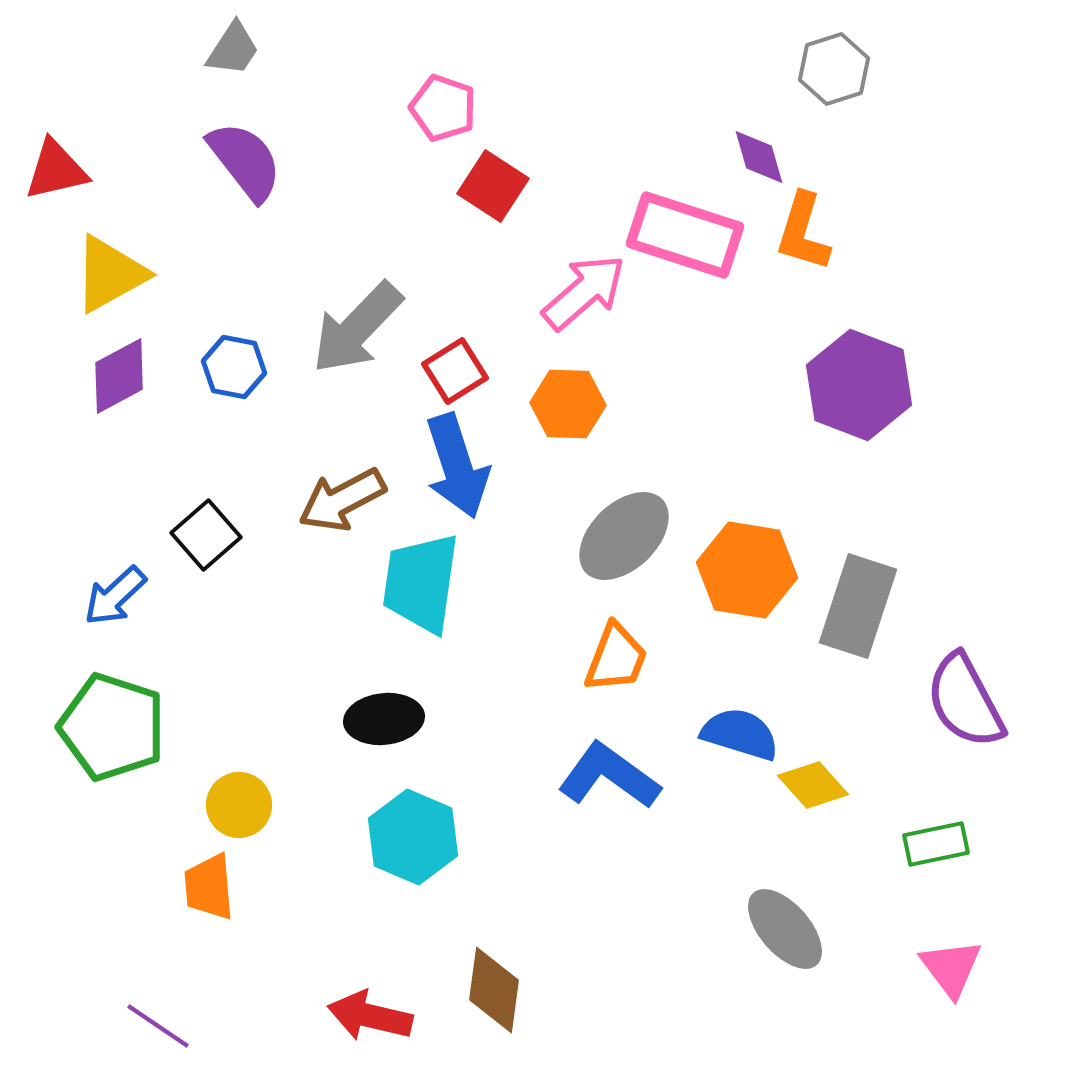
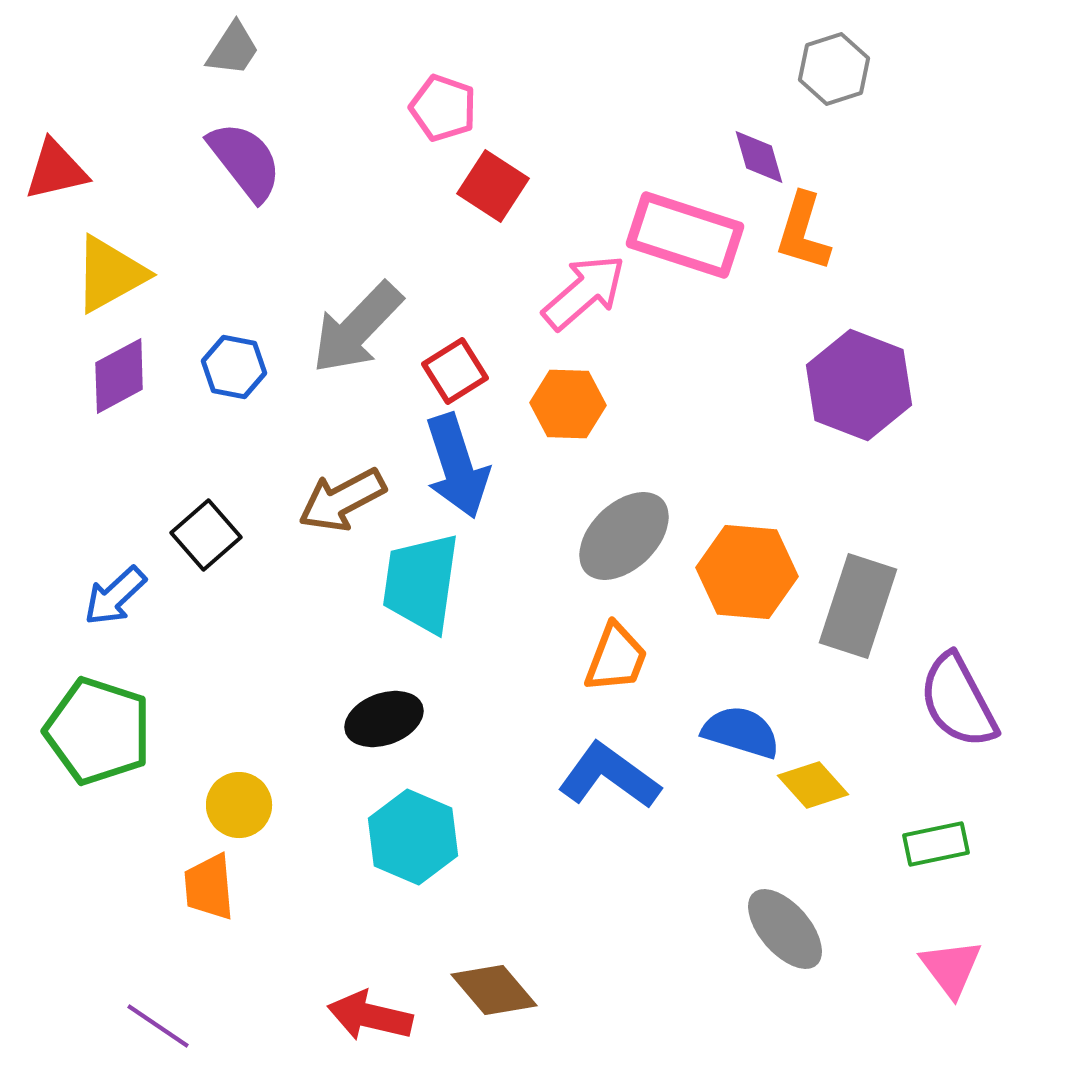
orange hexagon at (747, 570): moved 2 px down; rotated 4 degrees counterclockwise
purple semicircle at (965, 701): moved 7 px left
black ellipse at (384, 719): rotated 14 degrees counterclockwise
green pentagon at (112, 727): moved 14 px left, 4 px down
blue semicircle at (740, 734): moved 1 px right, 2 px up
brown diamond at (494, 990): rotated 48 degrees counterclockwise
